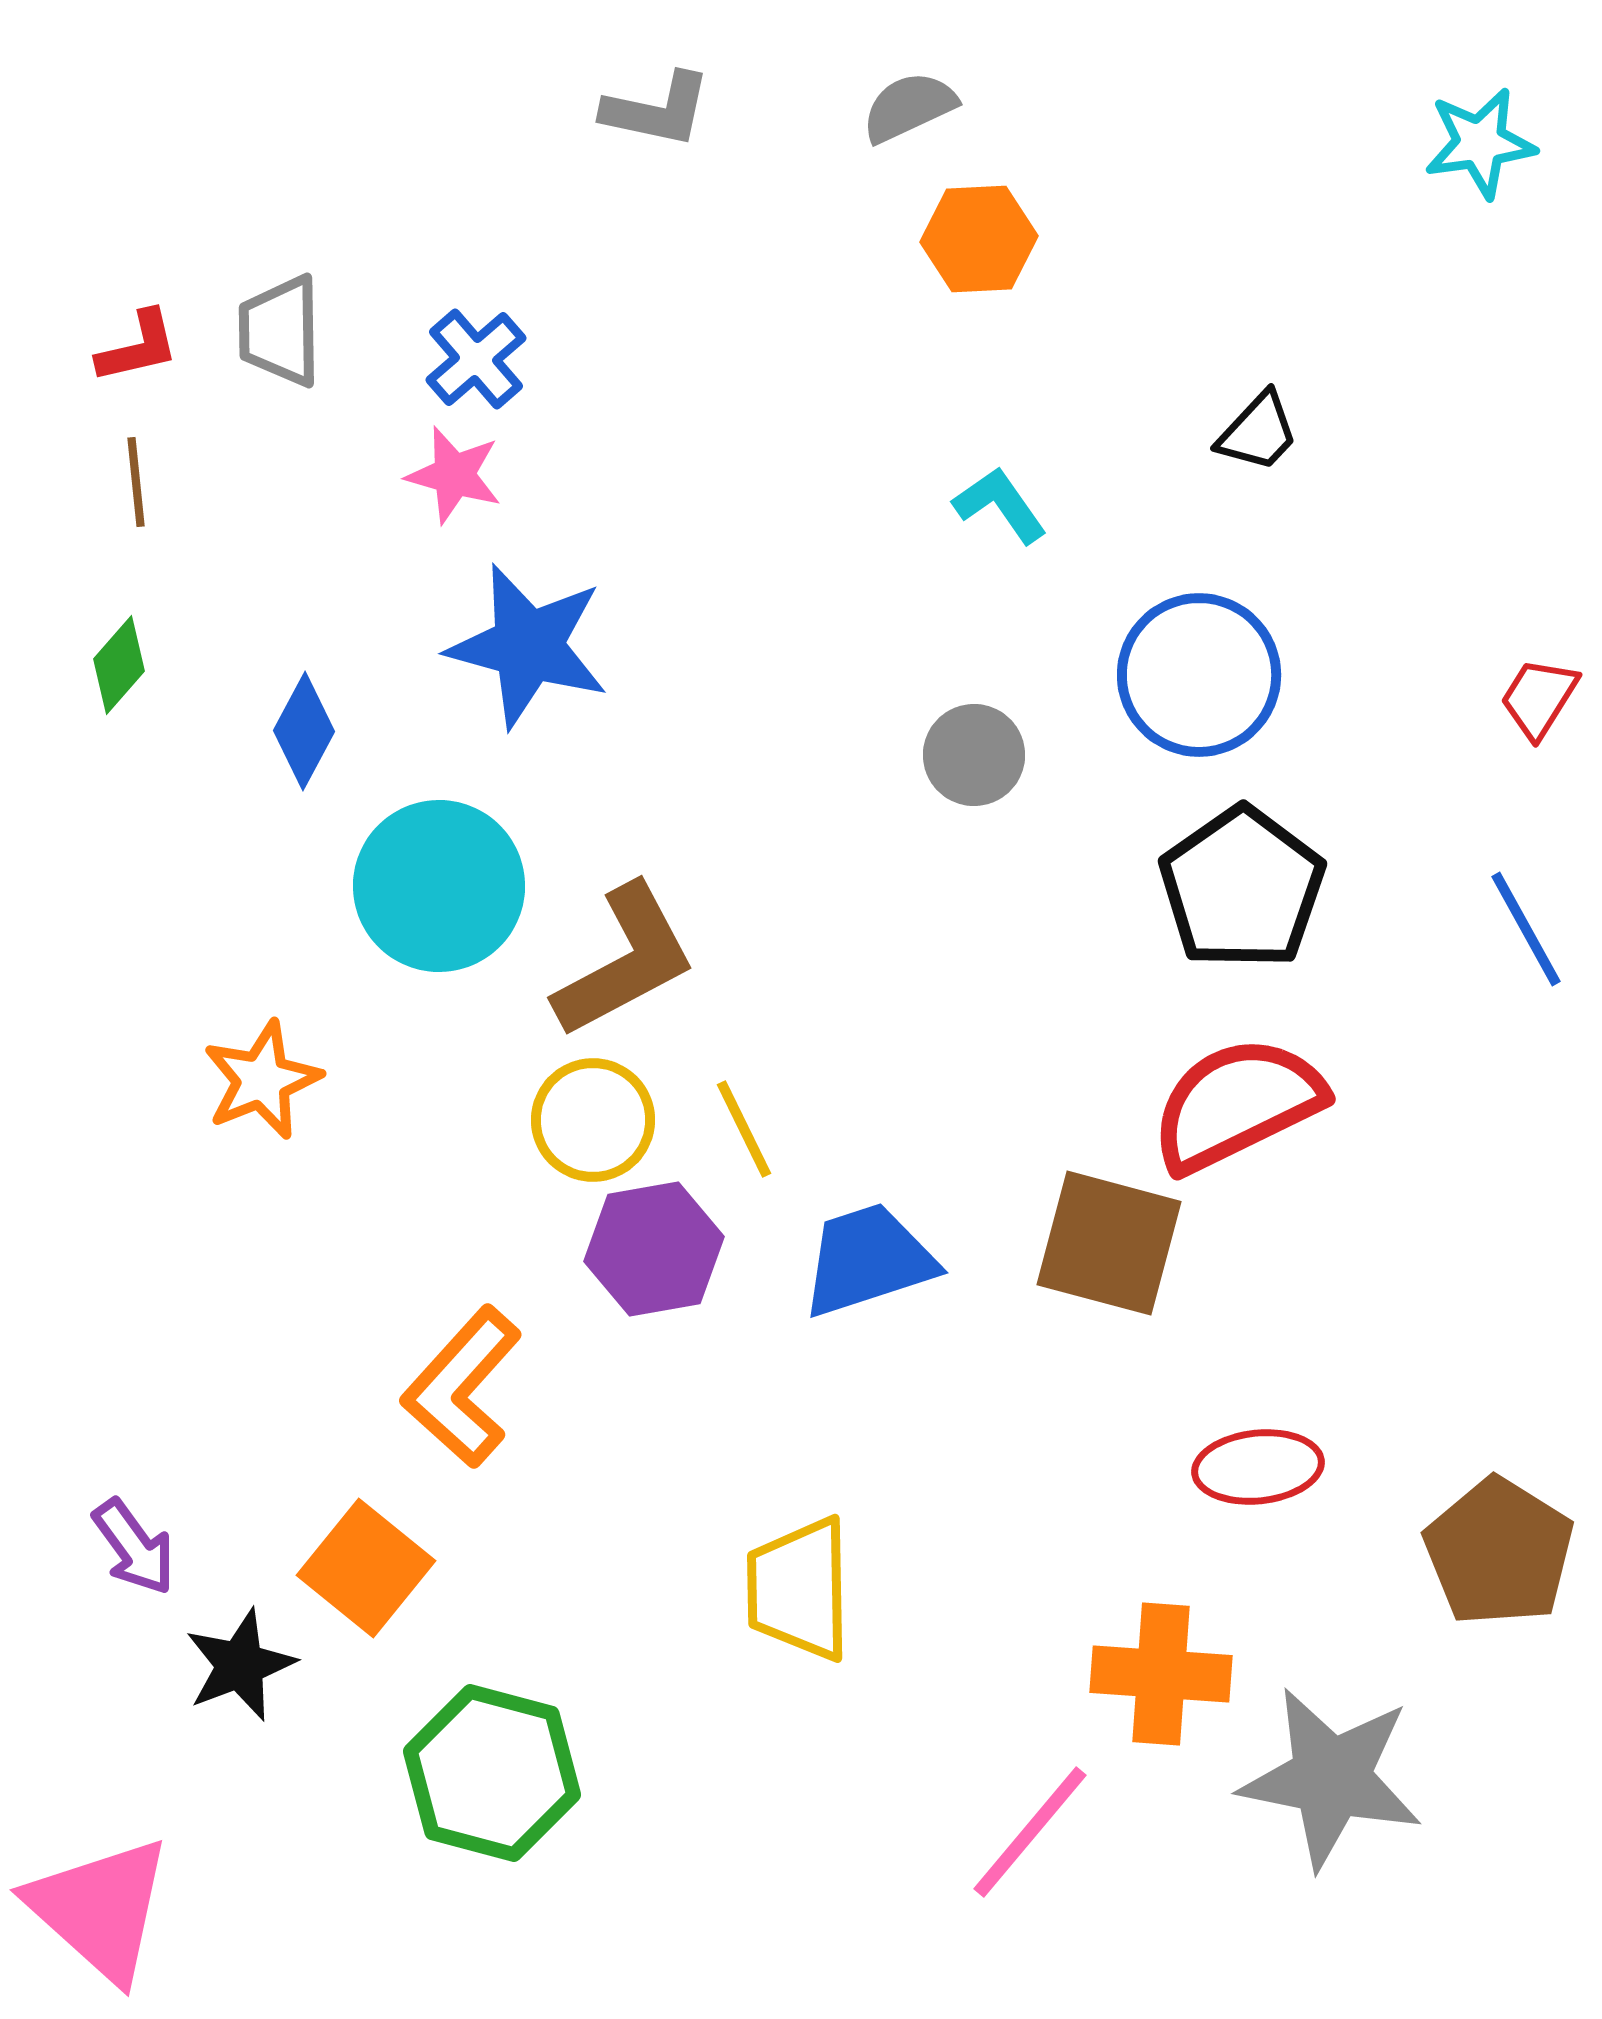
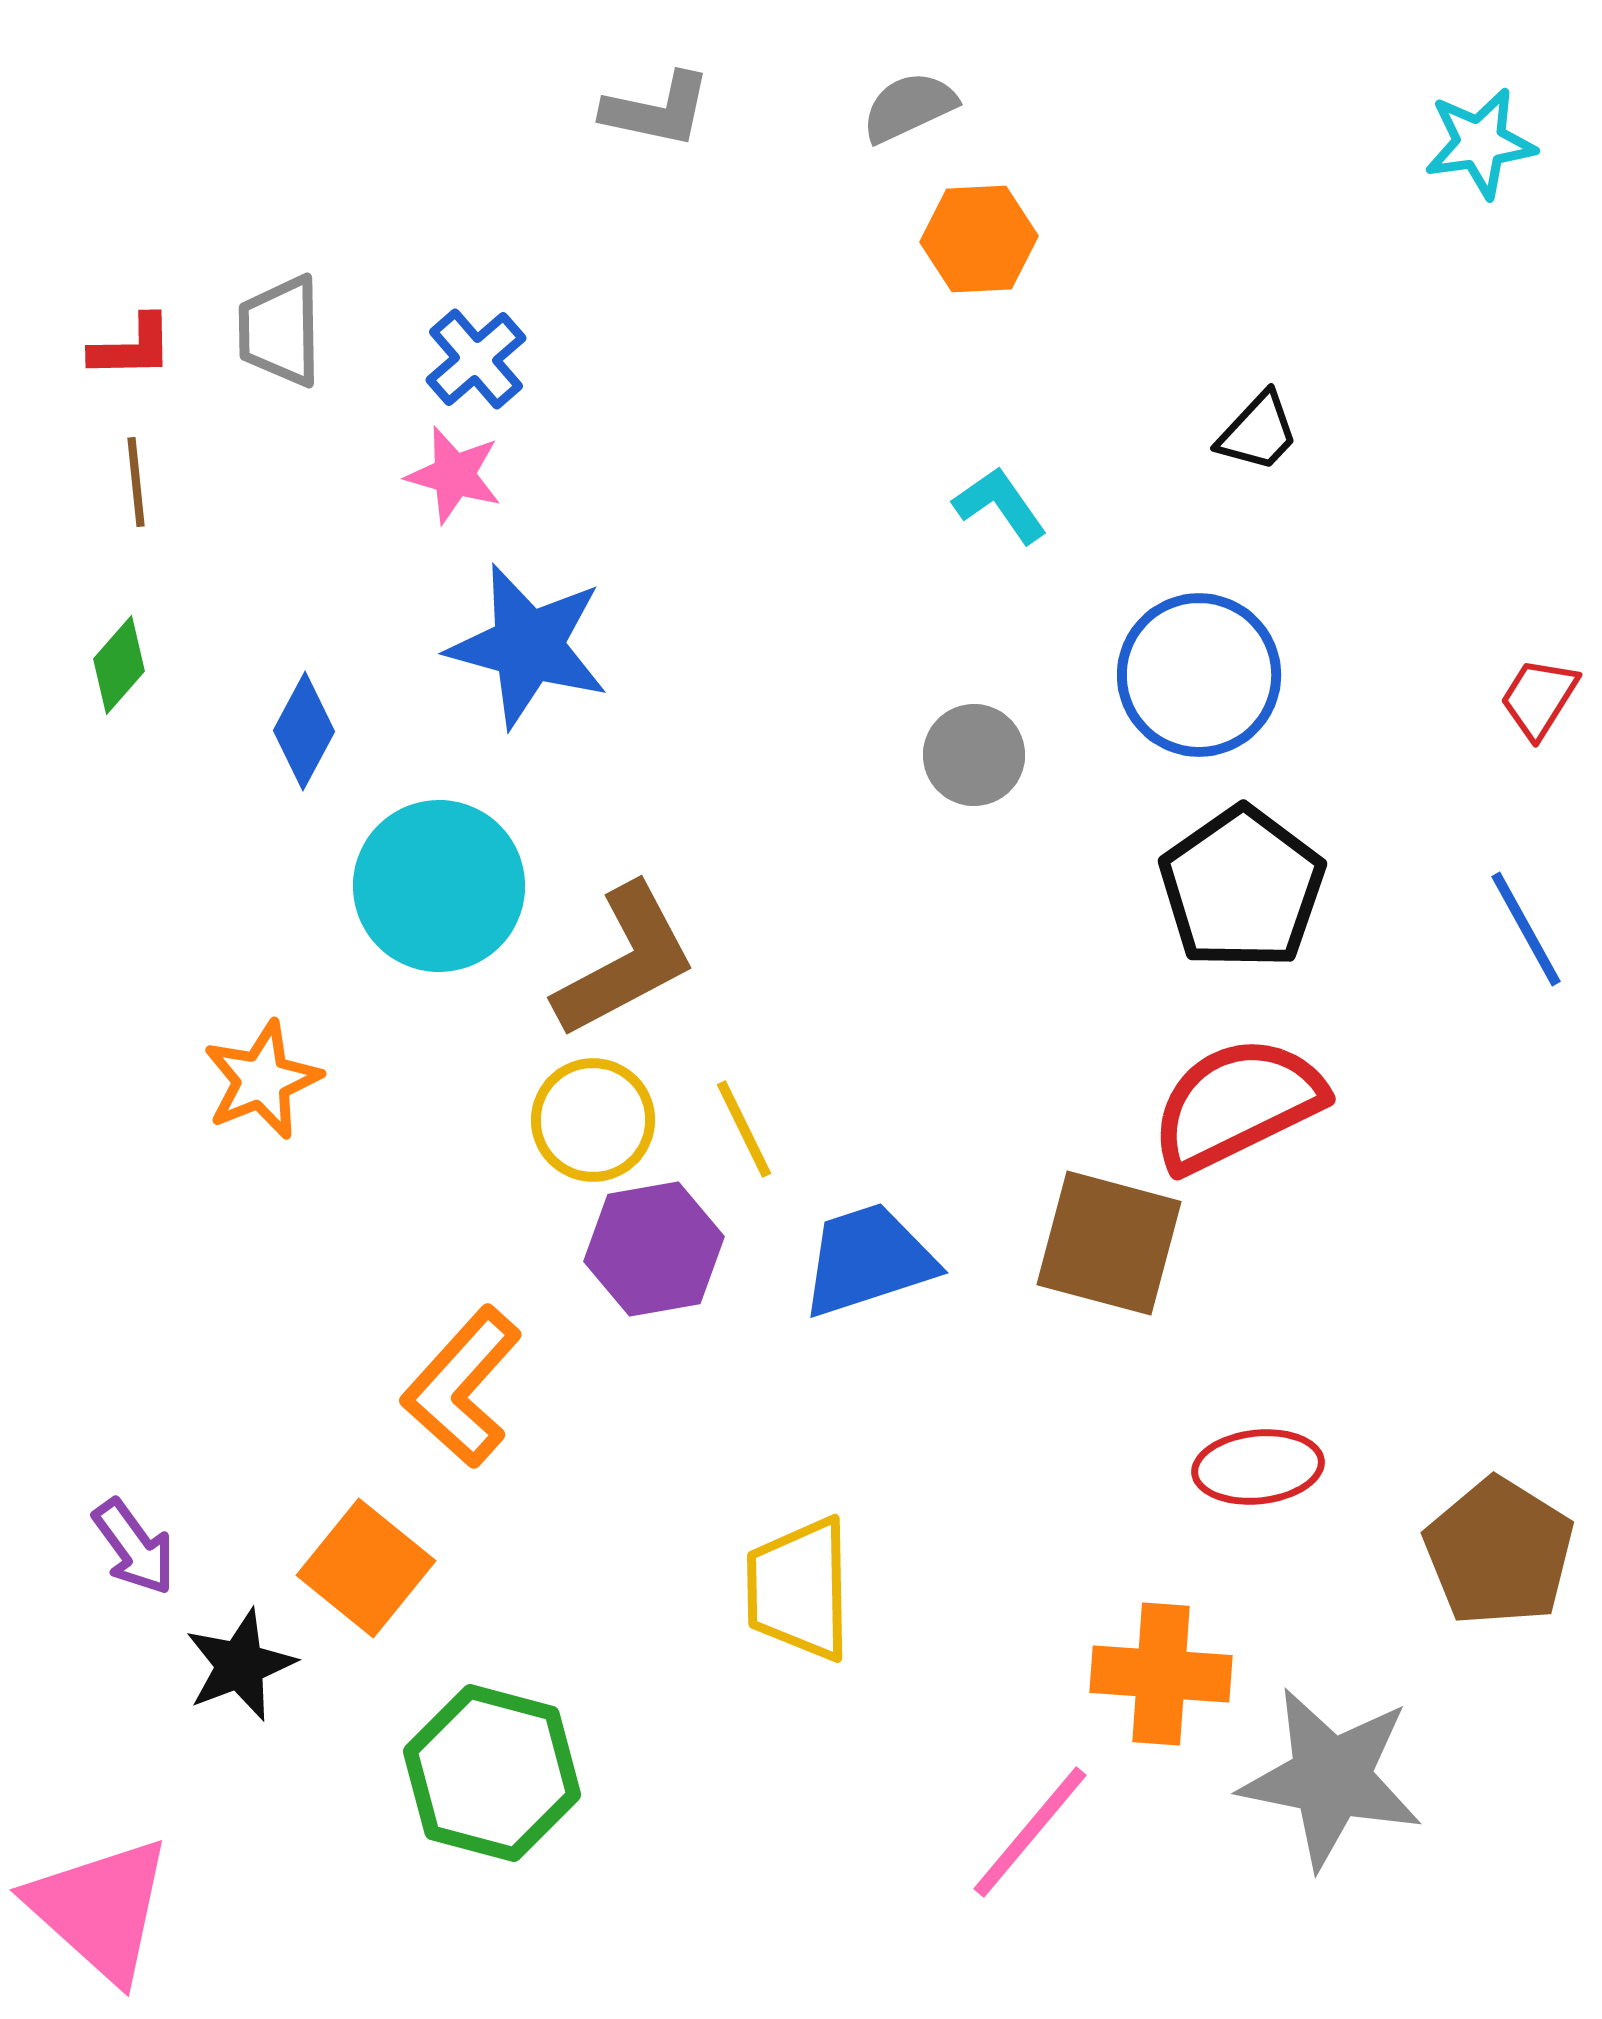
red L-shape: moved 6 px left; rotated 12 degrees clockwise
